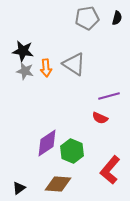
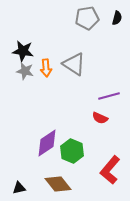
brown diamond: rotated 48 degrees clockwise
black triangle: rotated 24 degrees clockwise
